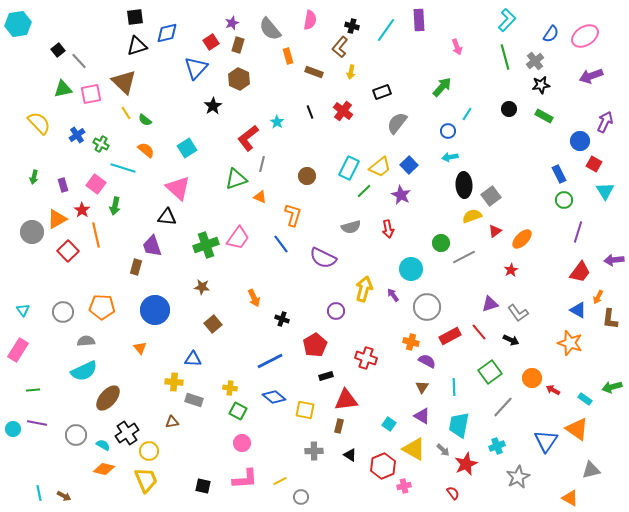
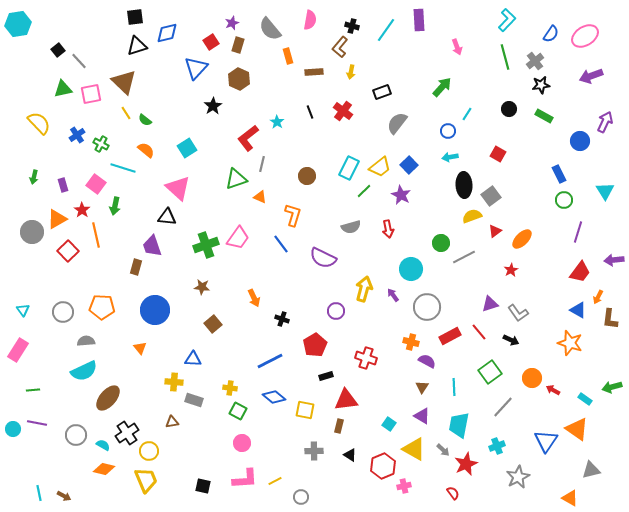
brown rectangle at (314, 72): rotated 24 degrees counterclockwise
red square at (594, 164): moved 96 px left, 10 px up
yellow line at (280, 481): moved 5 px left
